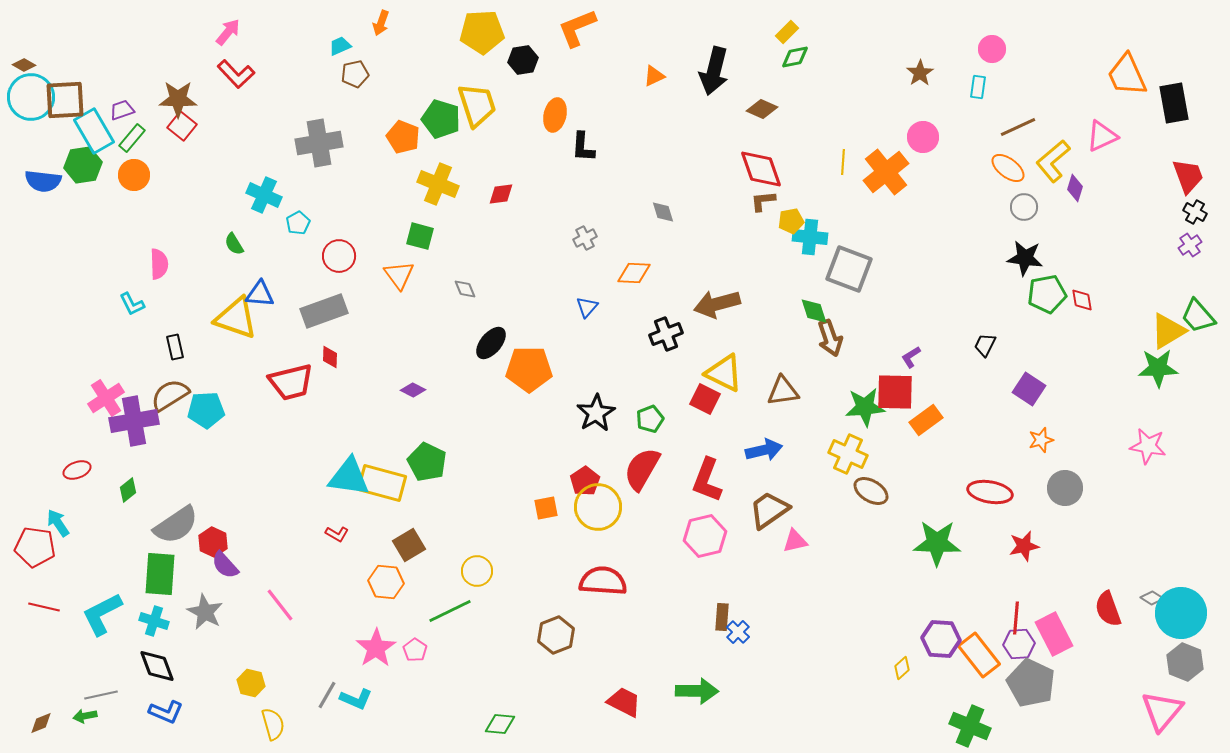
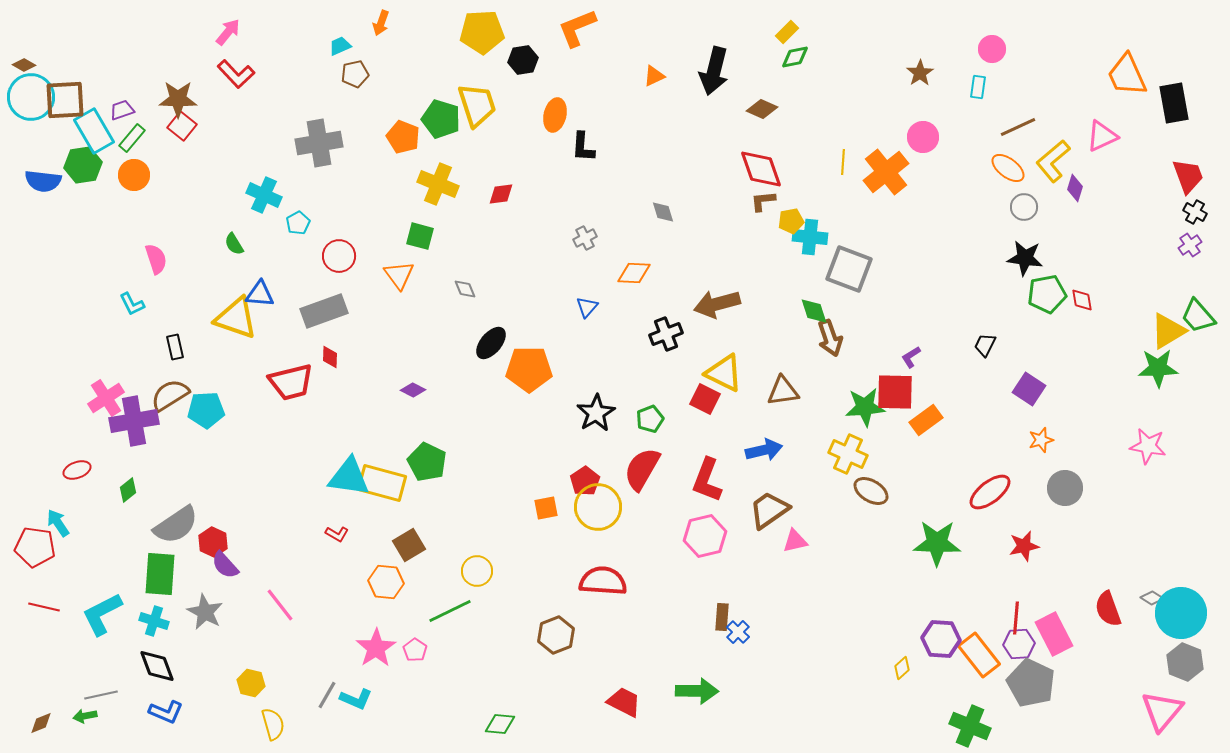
pink semicircle at (159, 264): moved 3 px left, 5 px up; rotated 16 degrees counterclockwise
red ellipse at (990, 492): rotated 48 degrees counterclockwise
